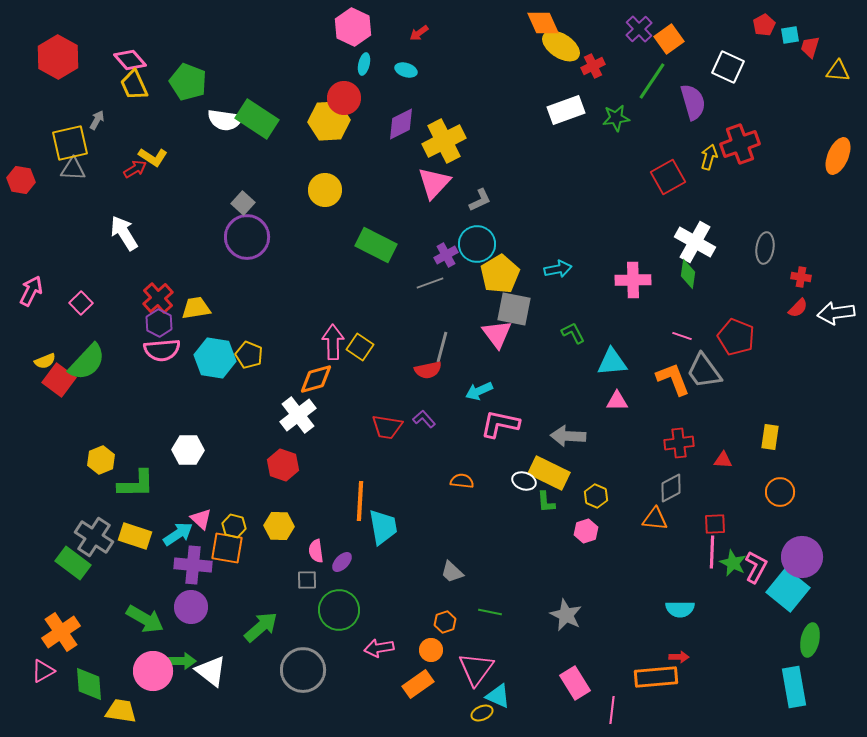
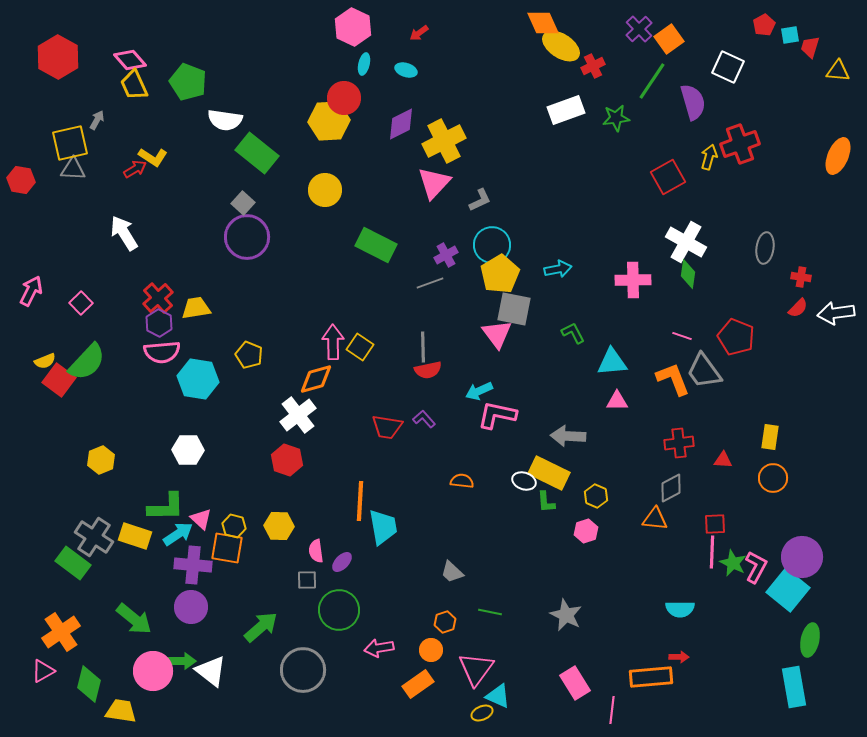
green rectangle at (257, 119): moved 34 px down; rotated 6 degrees clockwise
white cross at (695, 242): moved 9 px left
cyan circle at (477, 244): moved 15 px right, 1 px down
gray line at (442, 347): moved 19 px left; rotated 16 degrees counterclockwise
pink semicircle at (162, 350): moved 2 px down
cyan hexagon at (215, 358): moved 17 px left, 21 px down
pink L-shape at (500, 424): moved 3 px left, 9 px up
red hexagon at (283, 465): moved 4 px right, 5 px up
green L-shape at (136, 484): moved 30 px right, 23 px down
orange circle at (780, 492): moved 7 px left, 14 px up
green arrow at (145, 619): moved 11 px left; rotated 9 degrees clockwise
orange rectangle at (656, 677): moved 5 px left
green diamond at (89, 684): rotated 18 degrees clockwise
